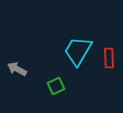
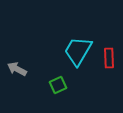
green square: moved 2 px right, 1 px up
